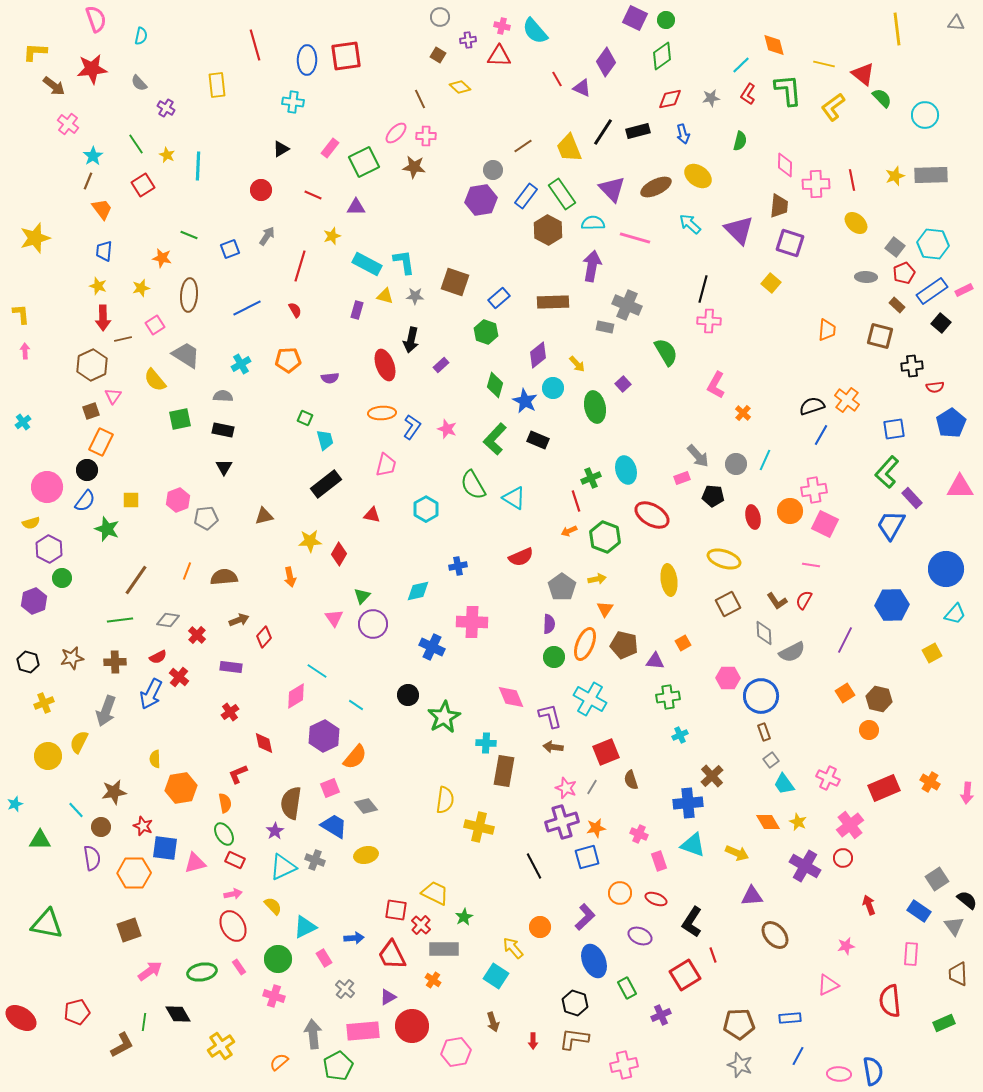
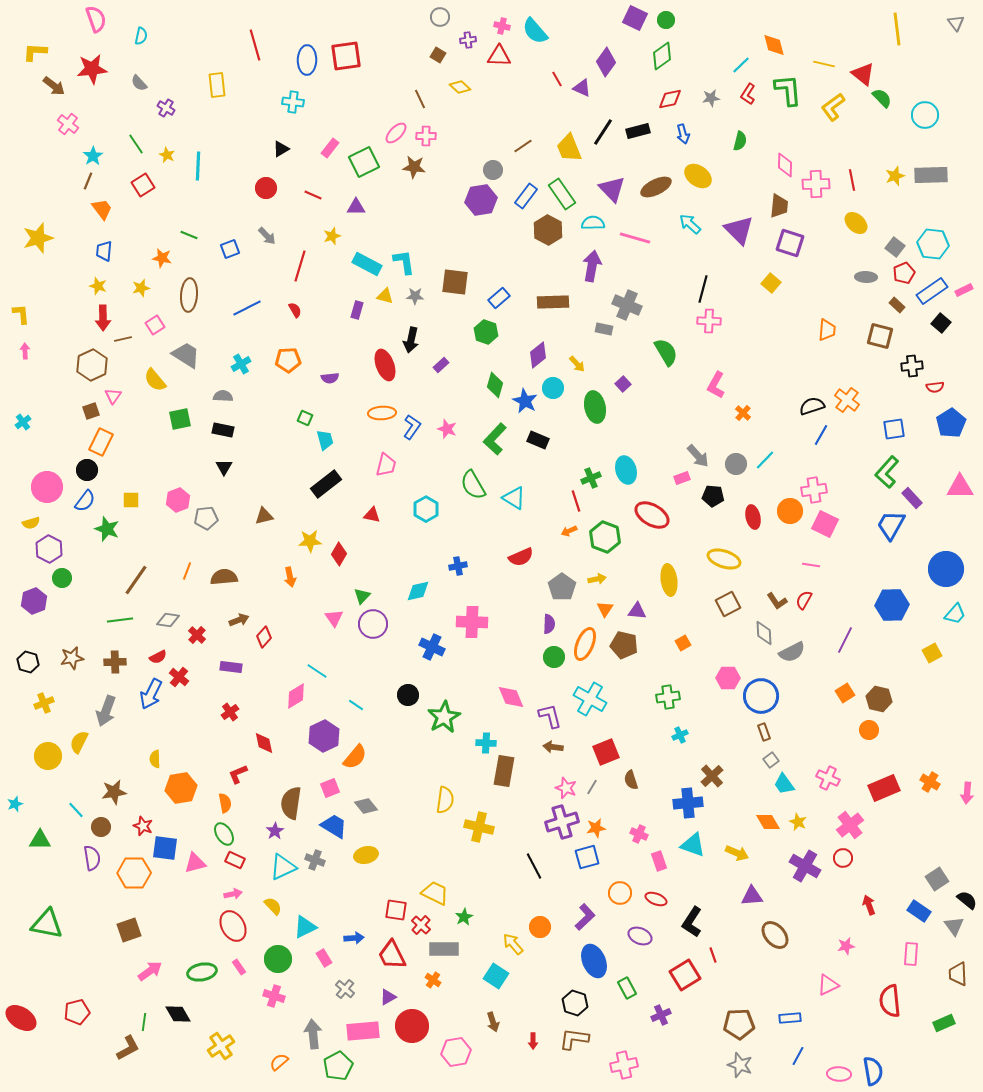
gray triangle at (956, 23): rotated 48 degrees clockwise
red circle at (261, 190): moved 5 px right, 2 px up
gray arrow at (267, 236): rotated 102 degrees clockwise
yellow star at (35, 238): moved 3 px right
brown square at (455, 282): rotated 12 degrees counterclockwise
gray rectangle at (605, 327): moved 1 px left, 2 px down
cyan line at (765, 460): rotated 20 degrees clockwise
purple triangle at (655, 661): moved 18 px left, 50 px up
yellow arrow at (513, 948): moved 4 px up
brown L-shape at (122, 1045): moved 6 px right, 3 px down
